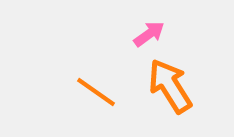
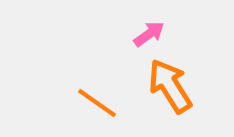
orange line: moved 1 px right, 11 px down
